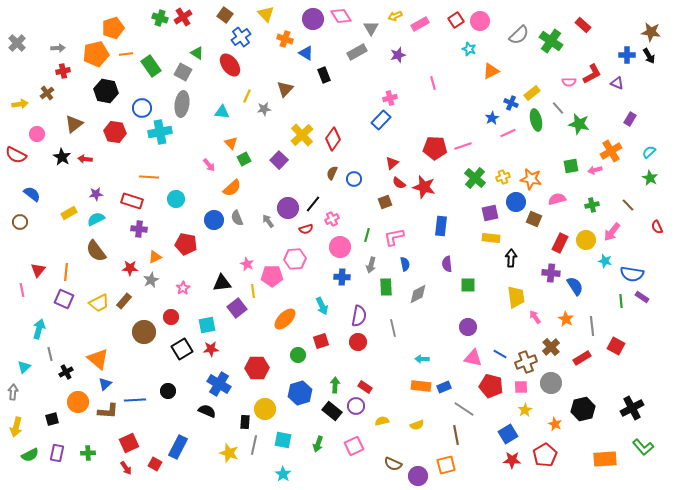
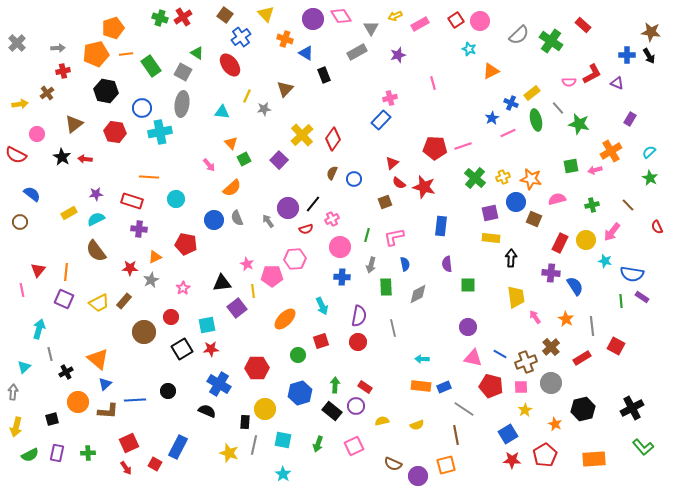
orange rectangle at (605, 459): moved 11 px left
